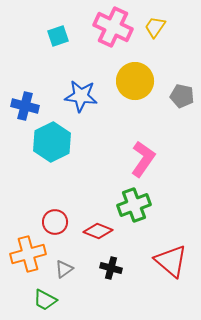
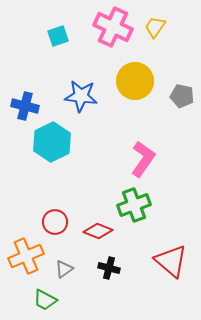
orange cross: moved 2 px left, 2 px down; rotated 8 degrees counterclockwise
black cross: moved 2 px left
